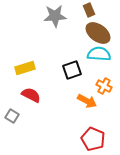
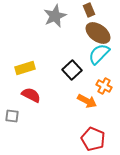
gray star: rotated 20 degrees counterclockwise
cyan semicircle: rotated 50 degrees counterclockwise
black square: rotated 24 degrees counterclockwise
gray square: rotated 24 degrees counterclockwise
